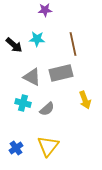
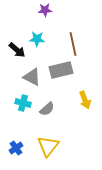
black arrow: moved 3 px right, 5 px down
gray rectangle: moved 3 px up
